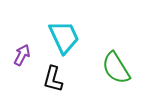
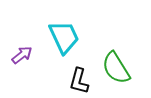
purple arrow: rotated 25 degrees clockwise
black L-shape: moved 26 px right, 2 px down
